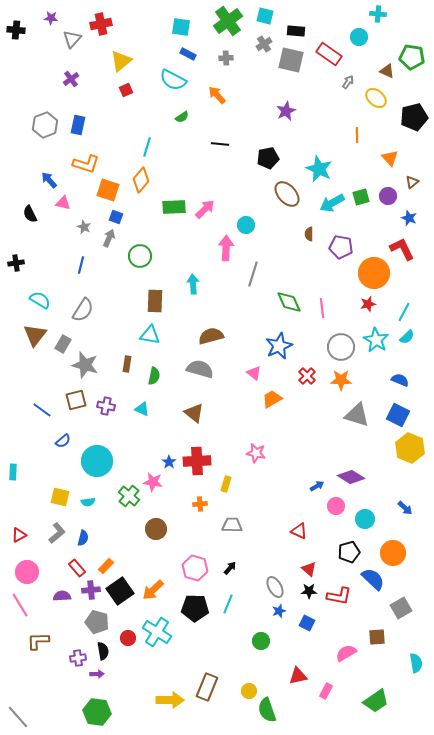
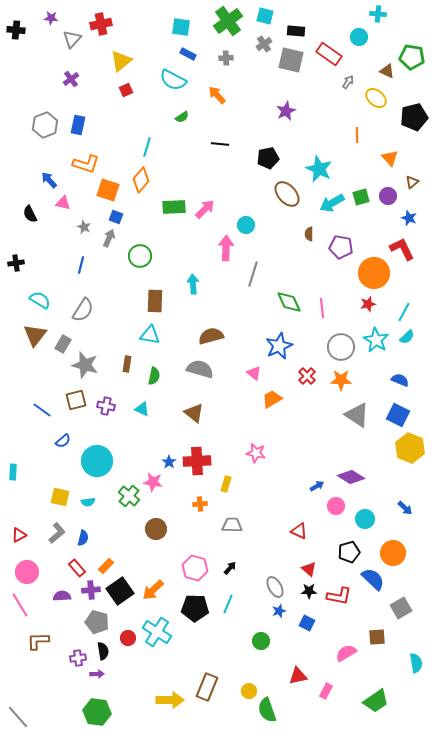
gray triangle at (357, 415): rotated 16 degrees clockwise
